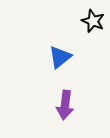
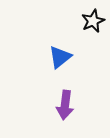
black star: rotated 25 degrees clockwise
